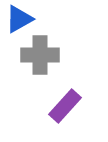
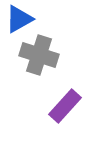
gray cross: moved 1 px left; rotated 18 degrees clockwise
